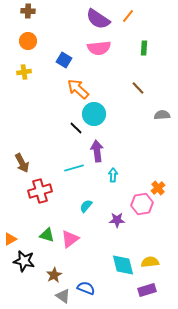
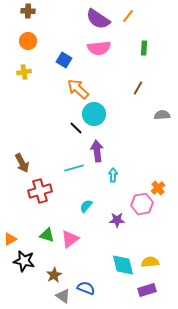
brown line: rotated 72 degrees clockwise
